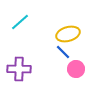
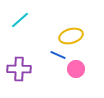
cyan line: moved 2 px up
yellow ellipse: moved 3 px right, 2 px down
blue line: moved 5 px left, 3 px down; rotated 21 degrees counterclockwise
